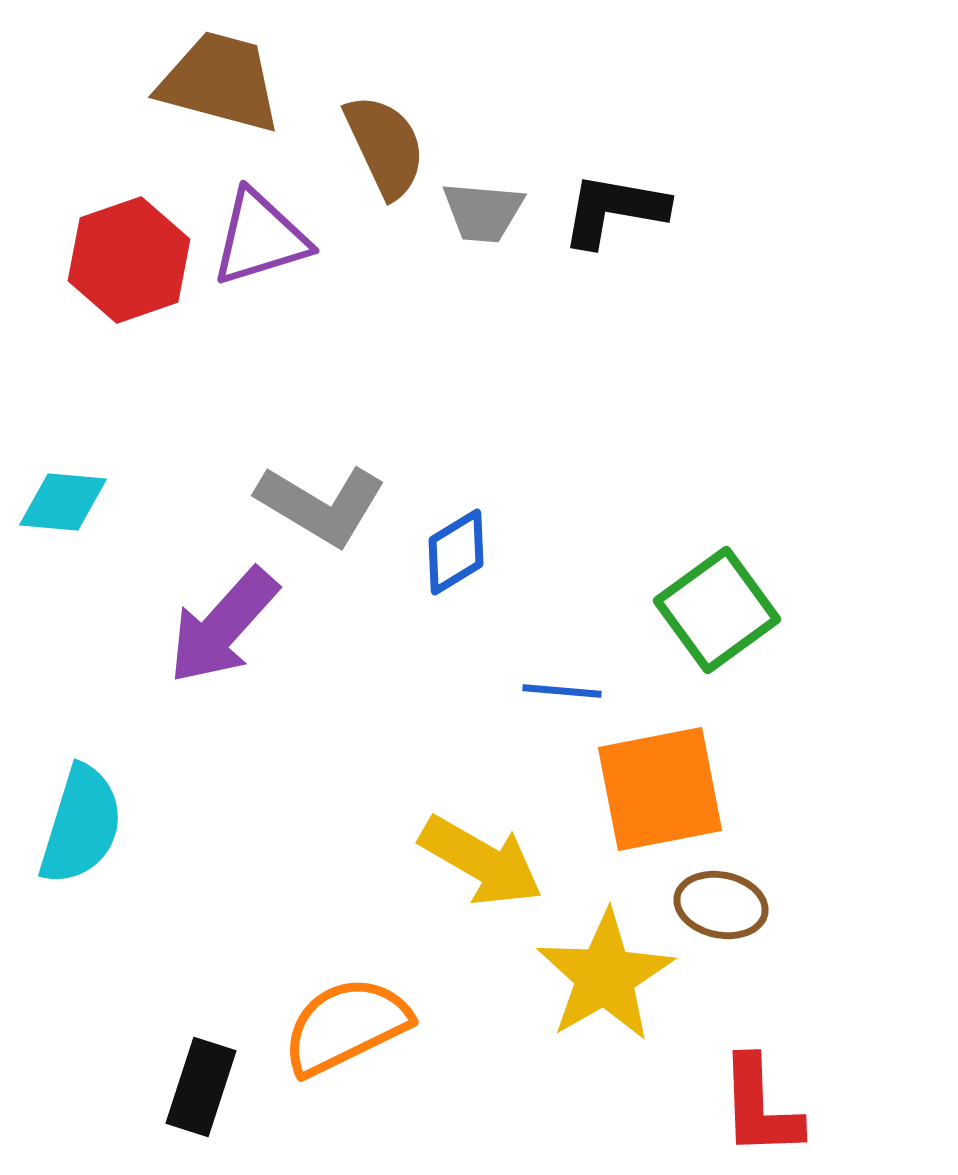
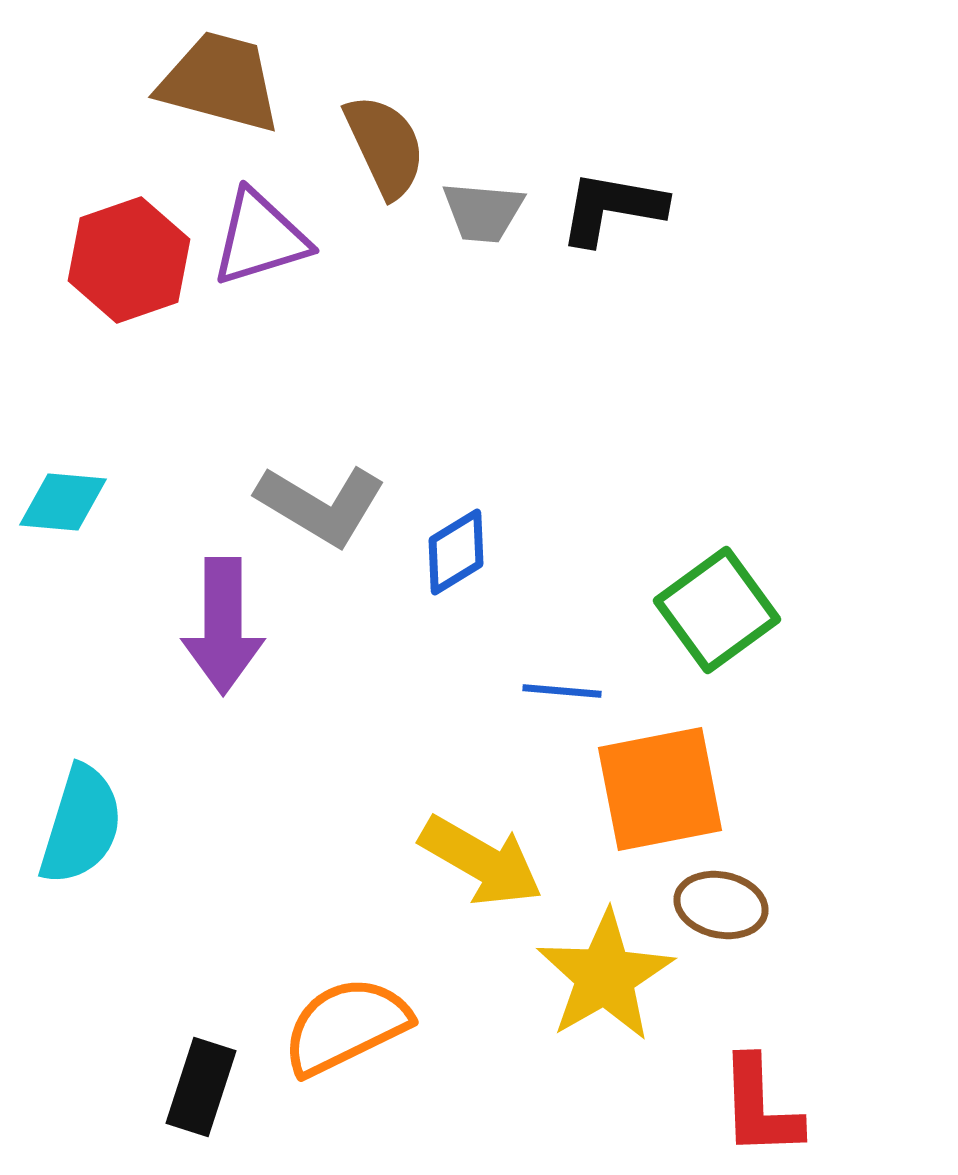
black L-shape: moved 2 px left, 2 px up
purple arrow: rotated 42 degrees counterclockwise
